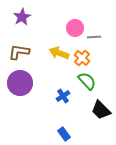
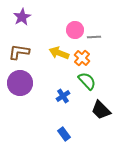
pink circle: moved 2 px down
